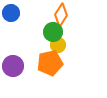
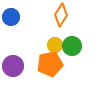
blue circle: moved 4 px down
green circle: moved 19 px right, 14 px down
yellow circle: moved 3 px left
orange pentagon: moved 1 px down
